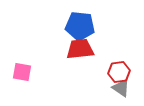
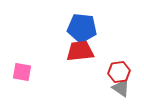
blue pentagon: moved 2 px right, 2 px down
red trapezoid: moved 2 px down
